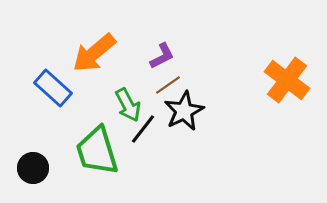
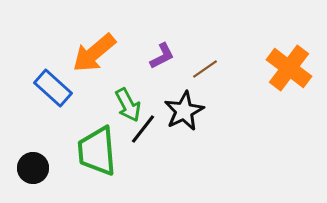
orange cross: moved 2 px right, 12 px up
brown line: moved 37 px right, 16 px up
green trapezoid: rotated 12 degrees clockwise
